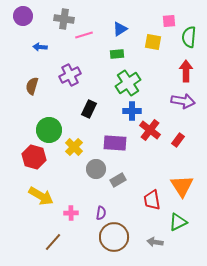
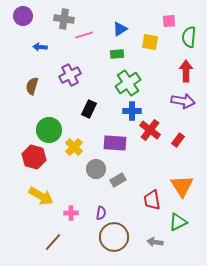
yellow square: moved 3 px left
